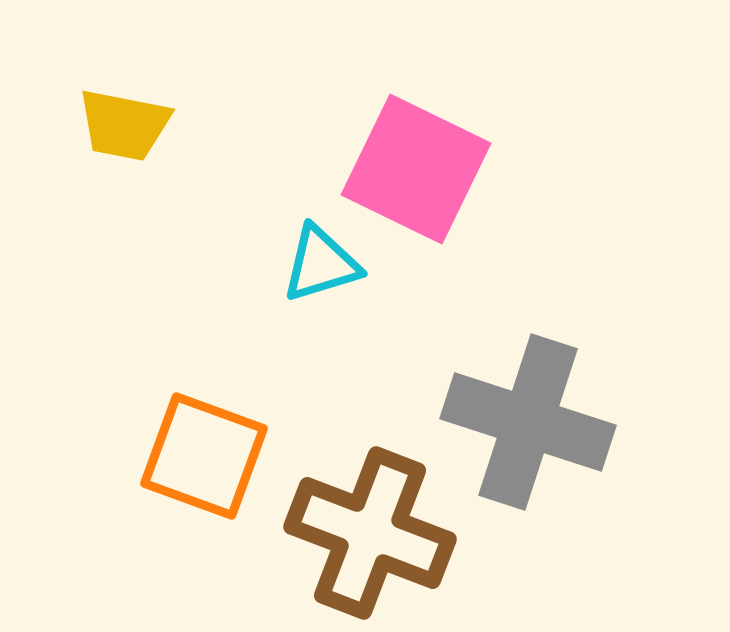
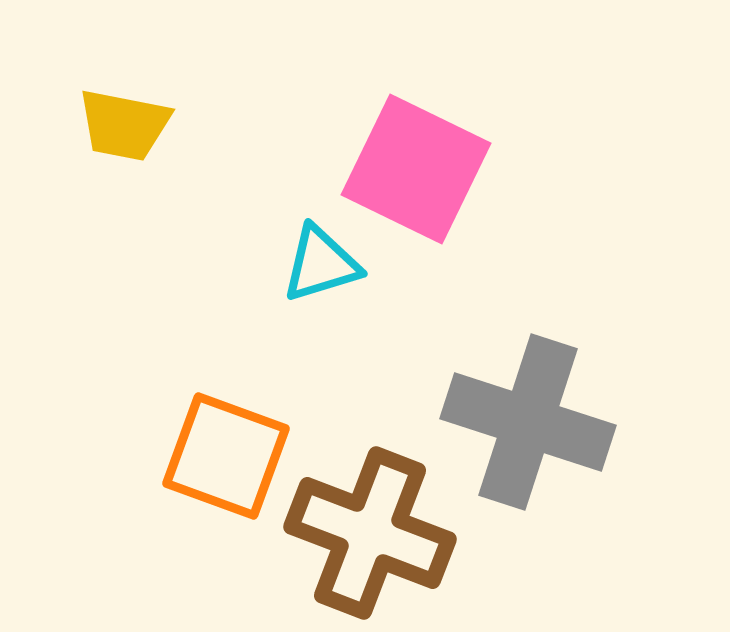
orange square: moved 22 px right
